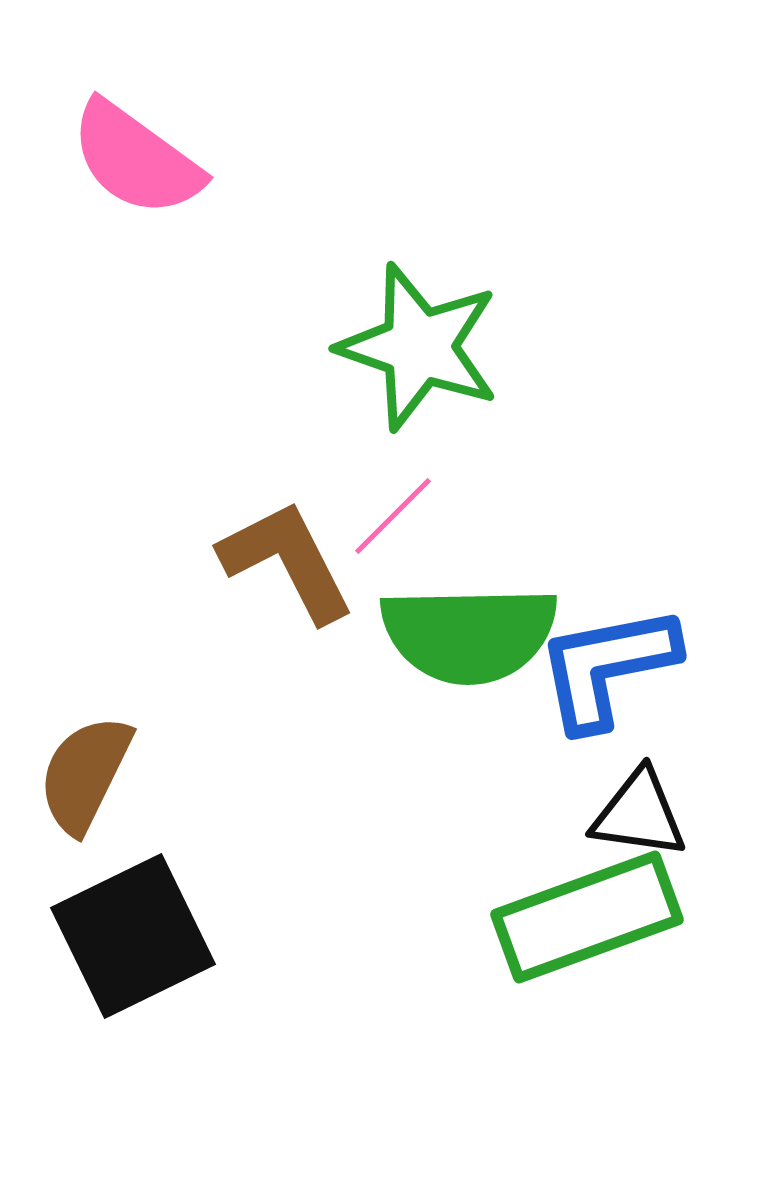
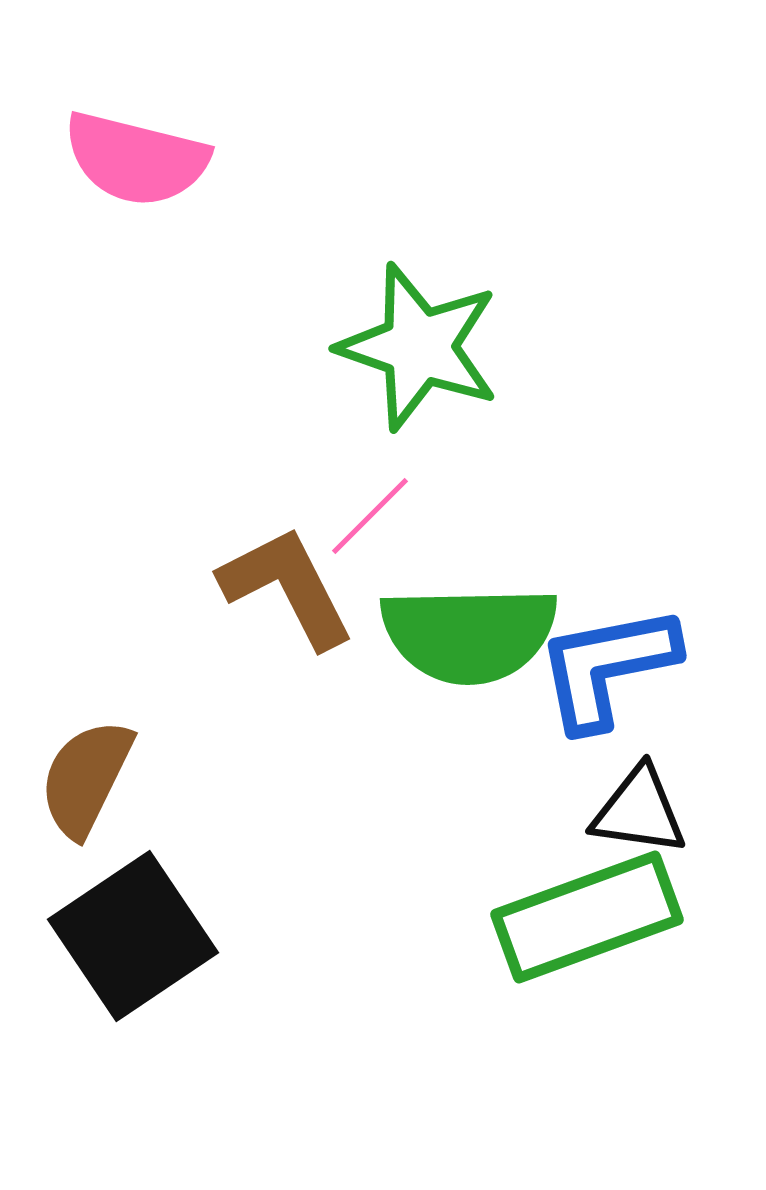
pink semicircle: rotated 22 degrees counterclockwise
pink line: moved 23 px left
brown L-shape: moved 26 px down
brown semicircle: moved 1 px right, 4 px down
black triangle: moved 3 px up
black square: rotated 8 degrees counterclockwise
